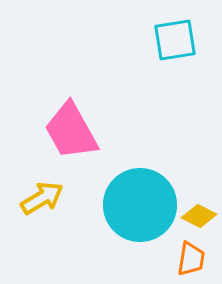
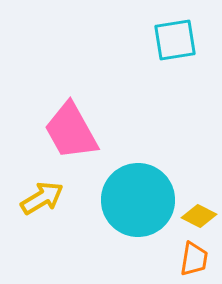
cyan circle: moved 2 px left, 5 px up
orange trapezoid: moved 3 px right
